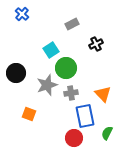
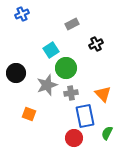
blue cross: rotated 24 degrees clockwise
